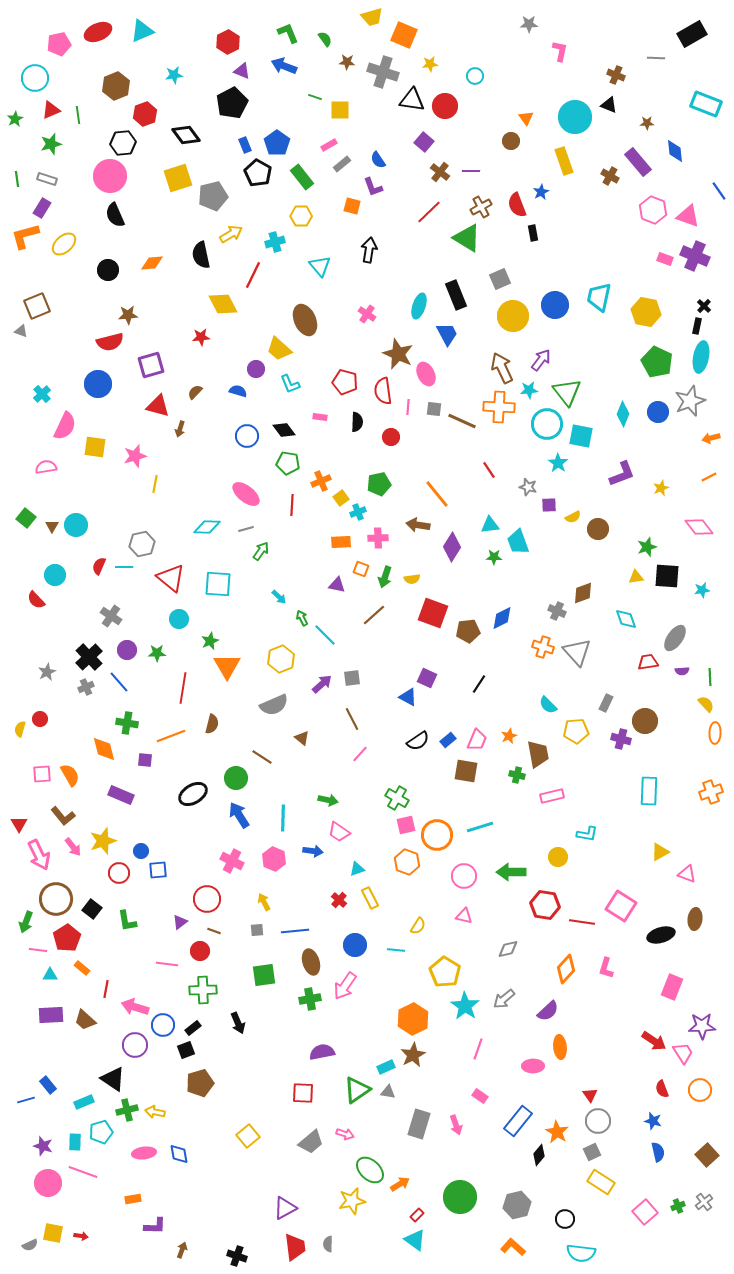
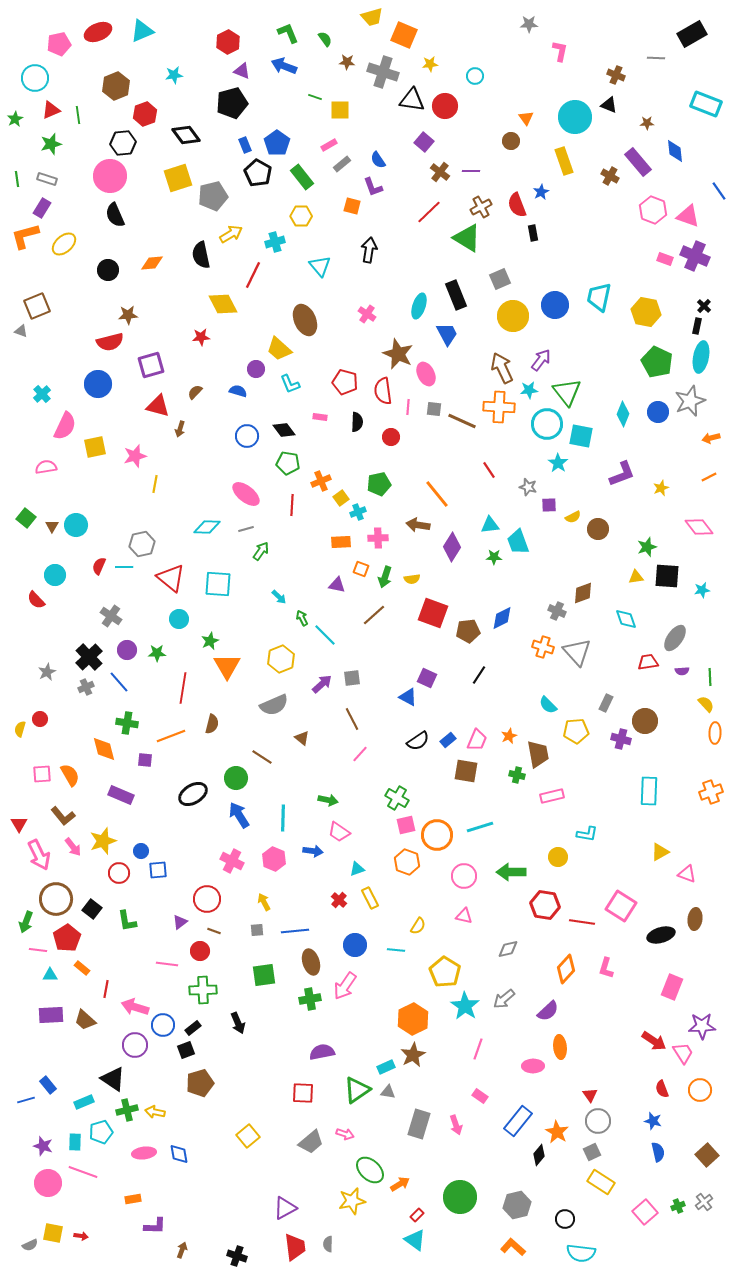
black pentagon at (232, 103): rotated 12 degrees clockwise
yellow square at (95, 447): rotated 20 degrees counterclockwise
black line at (479, 684): moved 9 px up
